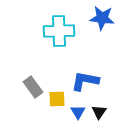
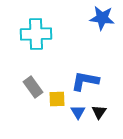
cyan cross: moved 23 px left, 3 px down
